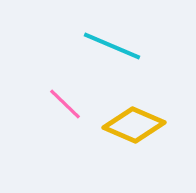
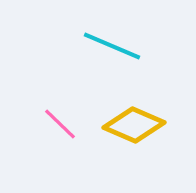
pink line: moved 5 px left, 20 px down
